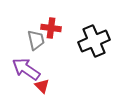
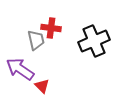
purple arrow: moved 6 px left
